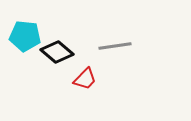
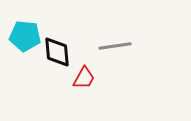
black diamond: rotated 44 degrees clockwise
red trapezoid: moved 1 px left, 1 px up; rotated 15 degrees counterclockwise
